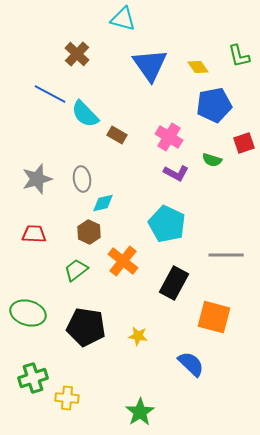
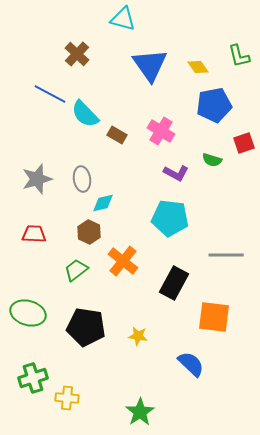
pink cross: moved 8 px left, 6 px up
cyan pentagon: moved 3 px right, 6 px up; rotated 18 degrees counterclockwise
orange square: rotated 8 degrees counterclockwise
